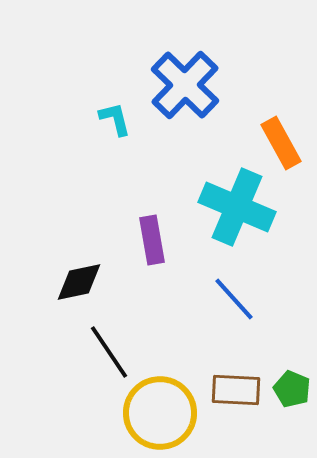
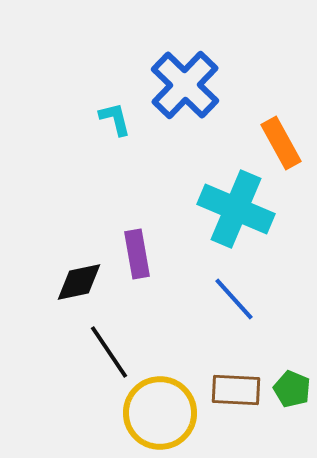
cyan cross: moved 1 px left, 2 px down
purple rectangle: moved 15 px left, 14 px down
